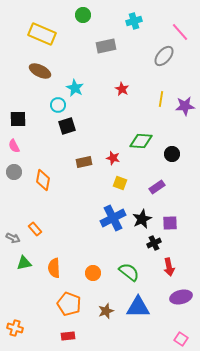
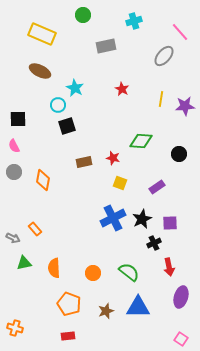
black circle at (172, 154): moved 7 px right
purple ellipse at (181, 297): rotated 60 degrees counterclockwise
